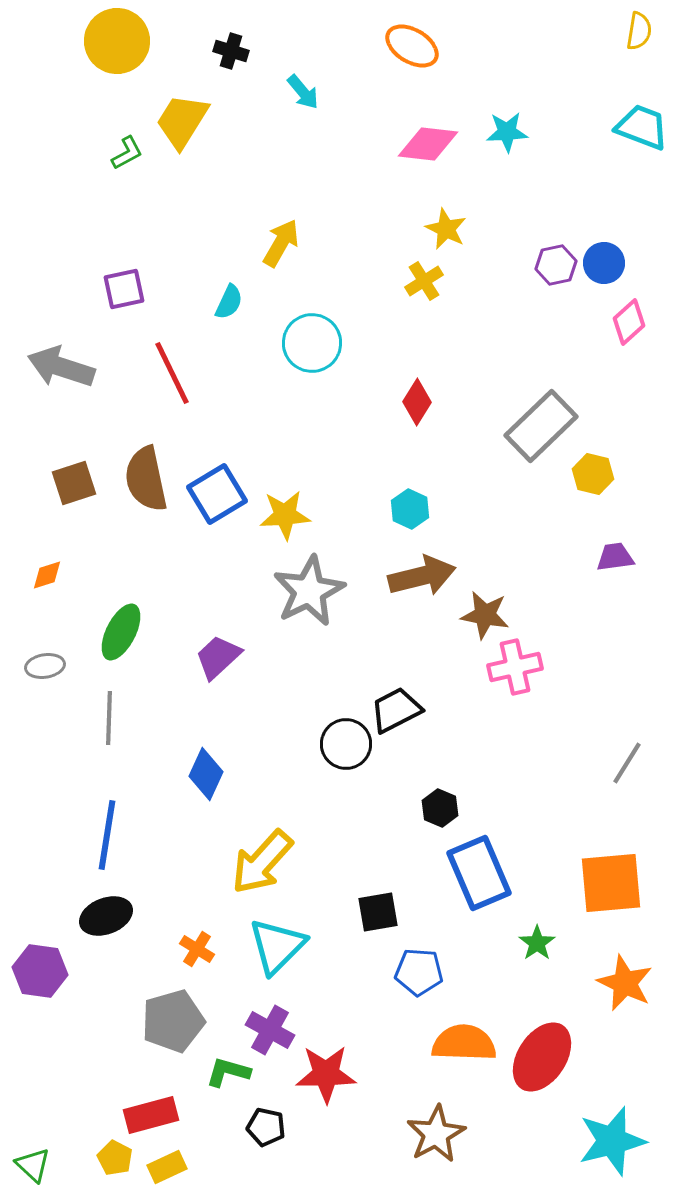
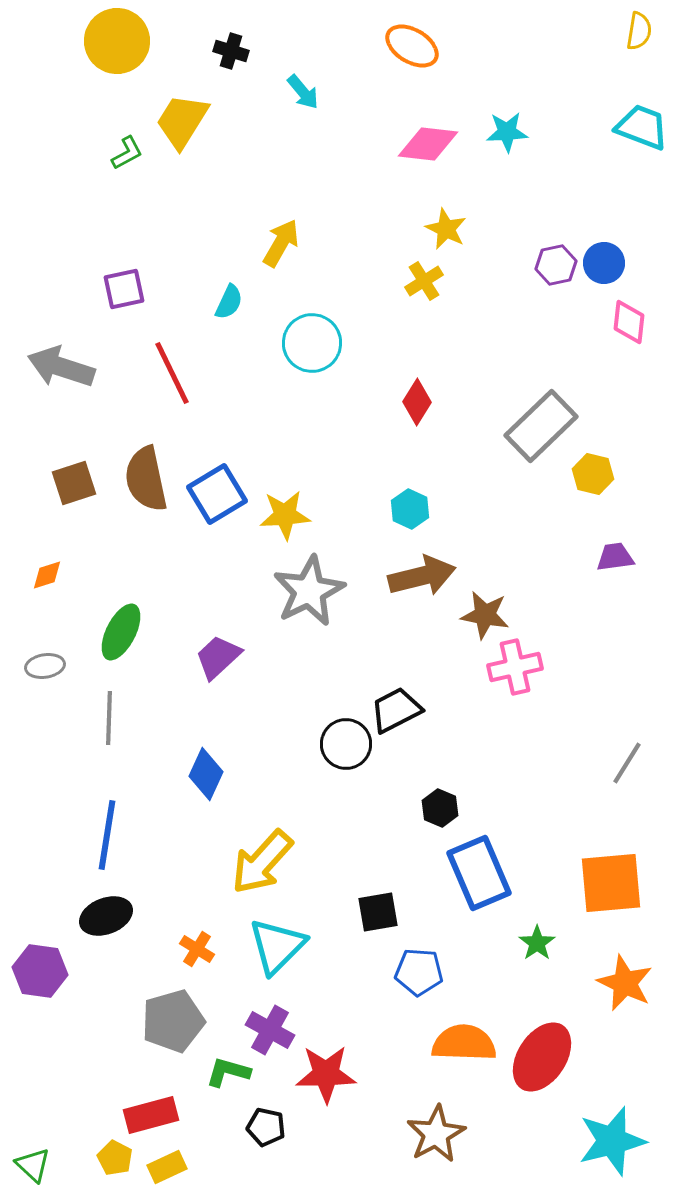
pink diamond at (629, 322): rotated 42 degrees counterclockwise
